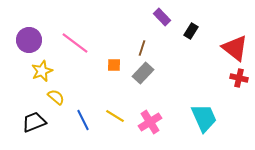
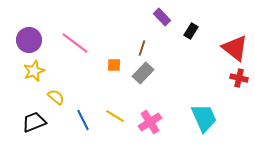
yellow star: moved 8 px left
